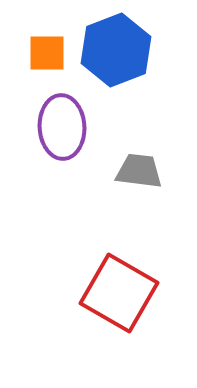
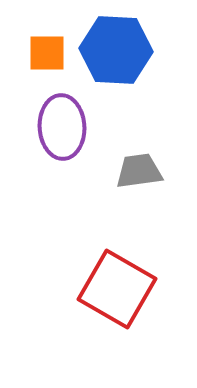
blue hexagon: rotated 24 degrees clockwise
gray trapezoid: rotated 15 degrees counterclockwise
red square: moved 2 px left, 4 px up
